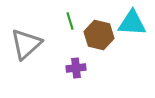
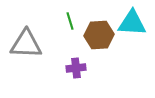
brown hexagon: rotated 16 degrees counterclockwise
gray triangle: rotated 44 degrees clockwise
